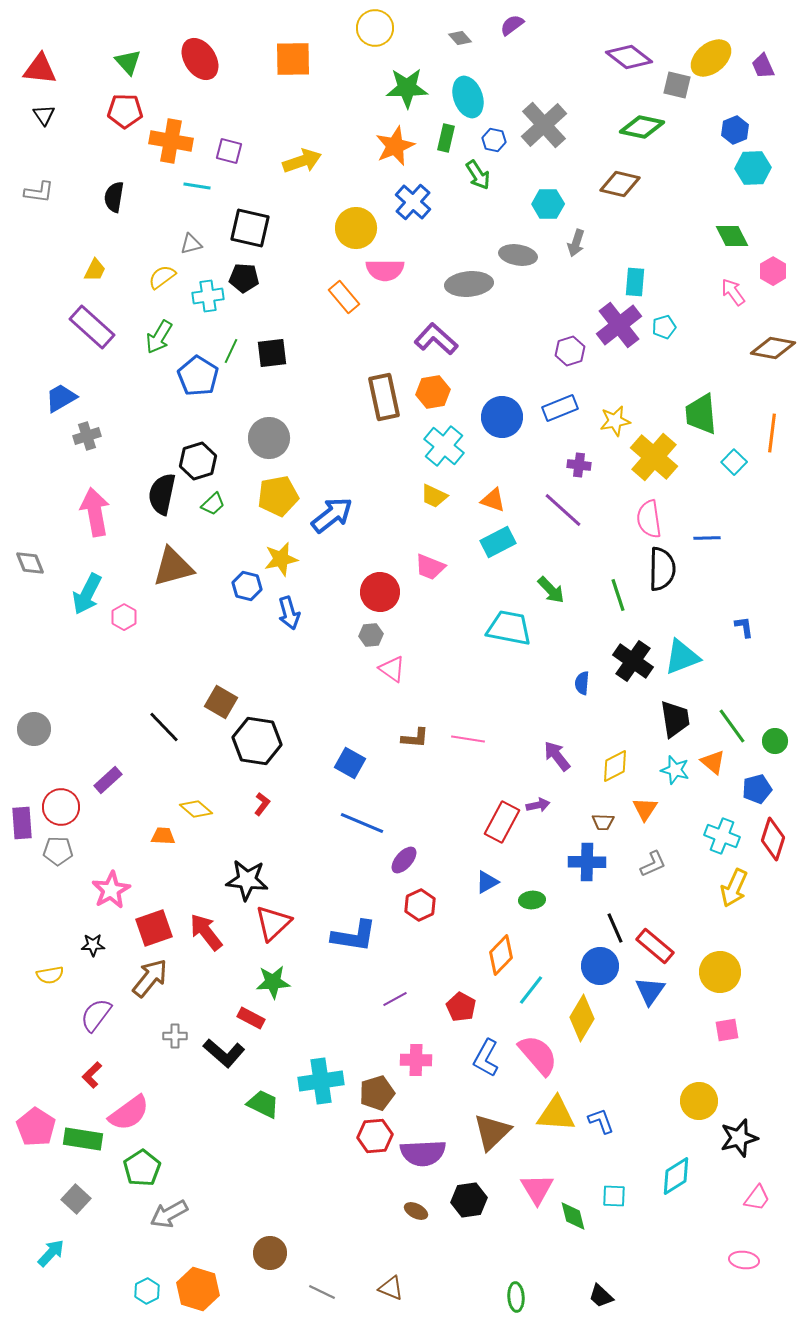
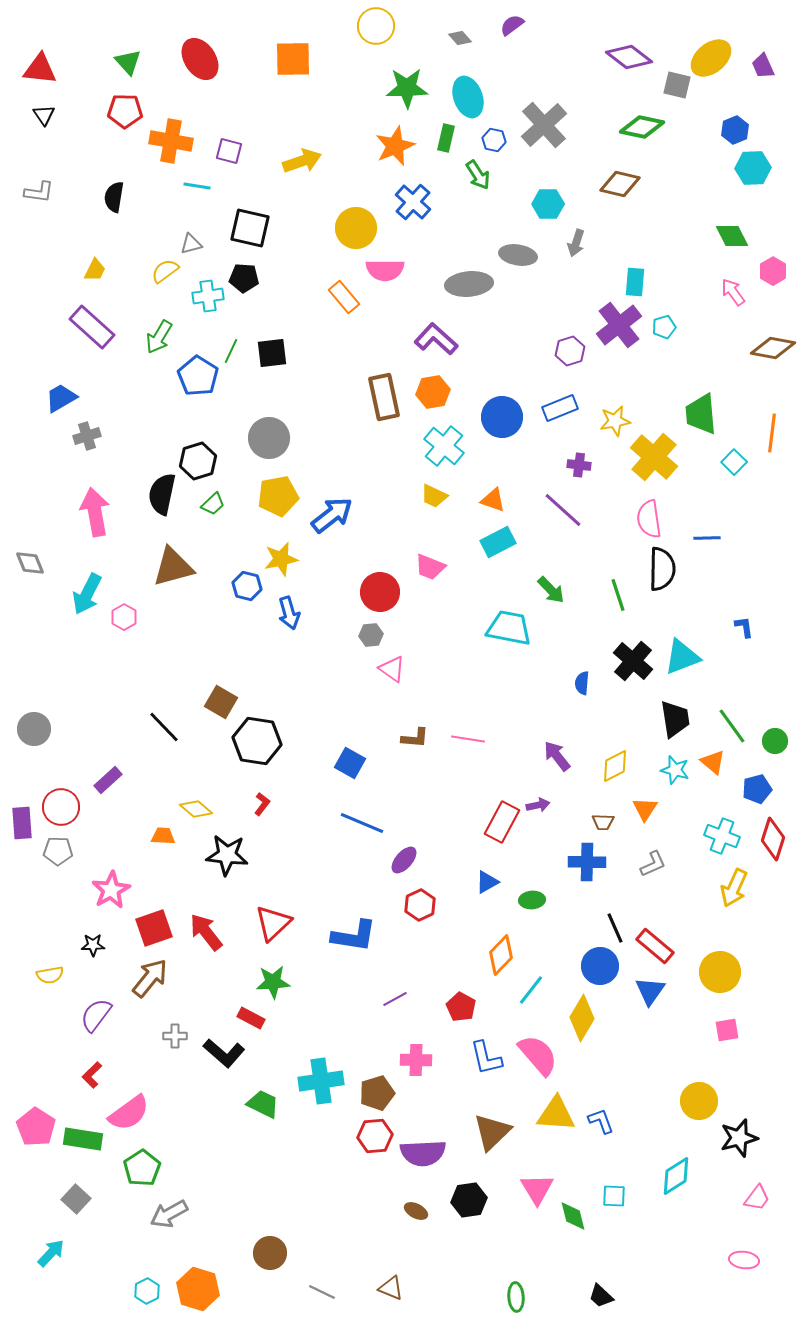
yellow circle at (375, 28): moved 1 px right, 2 px up
yellow semicircle at (162, 277): moved 3 px right, 6 px up
black cross at (633, 661): rotated 6 degrees clockwise
black star at (247, 880): moved 20 px left, 25 px up
blue L-shape at (486, 1058): rotated 42 degrees counterclockwise
